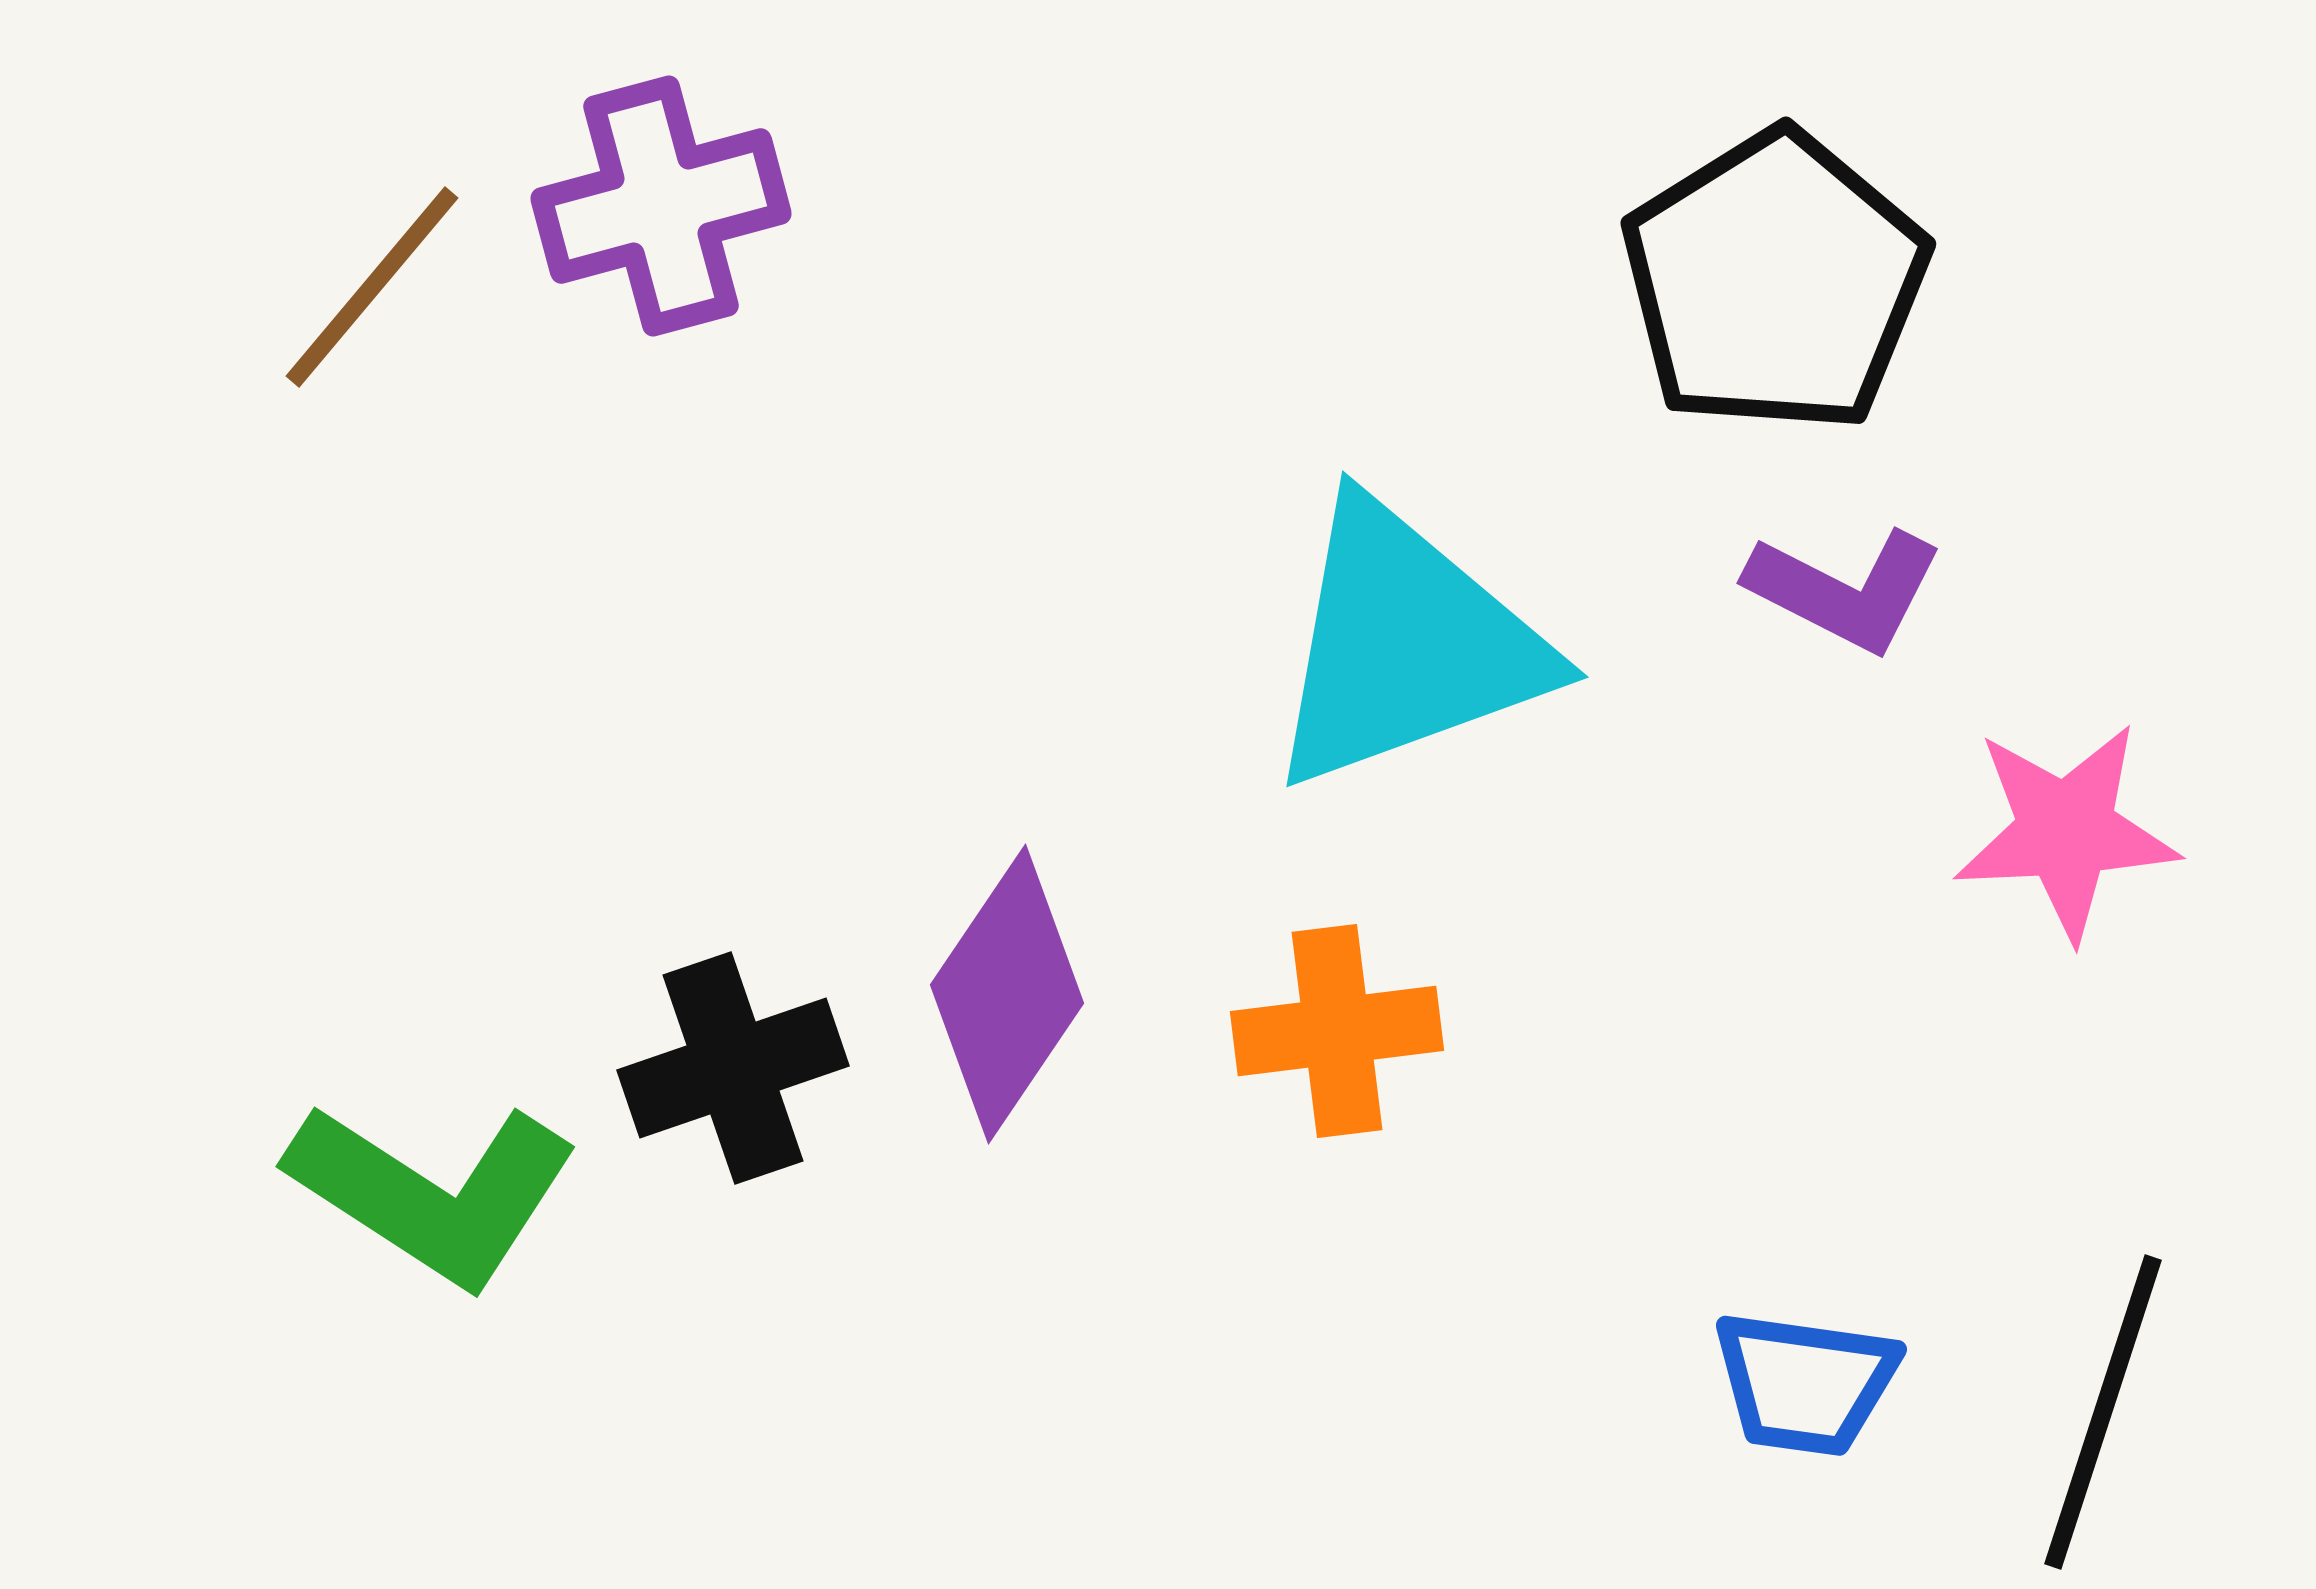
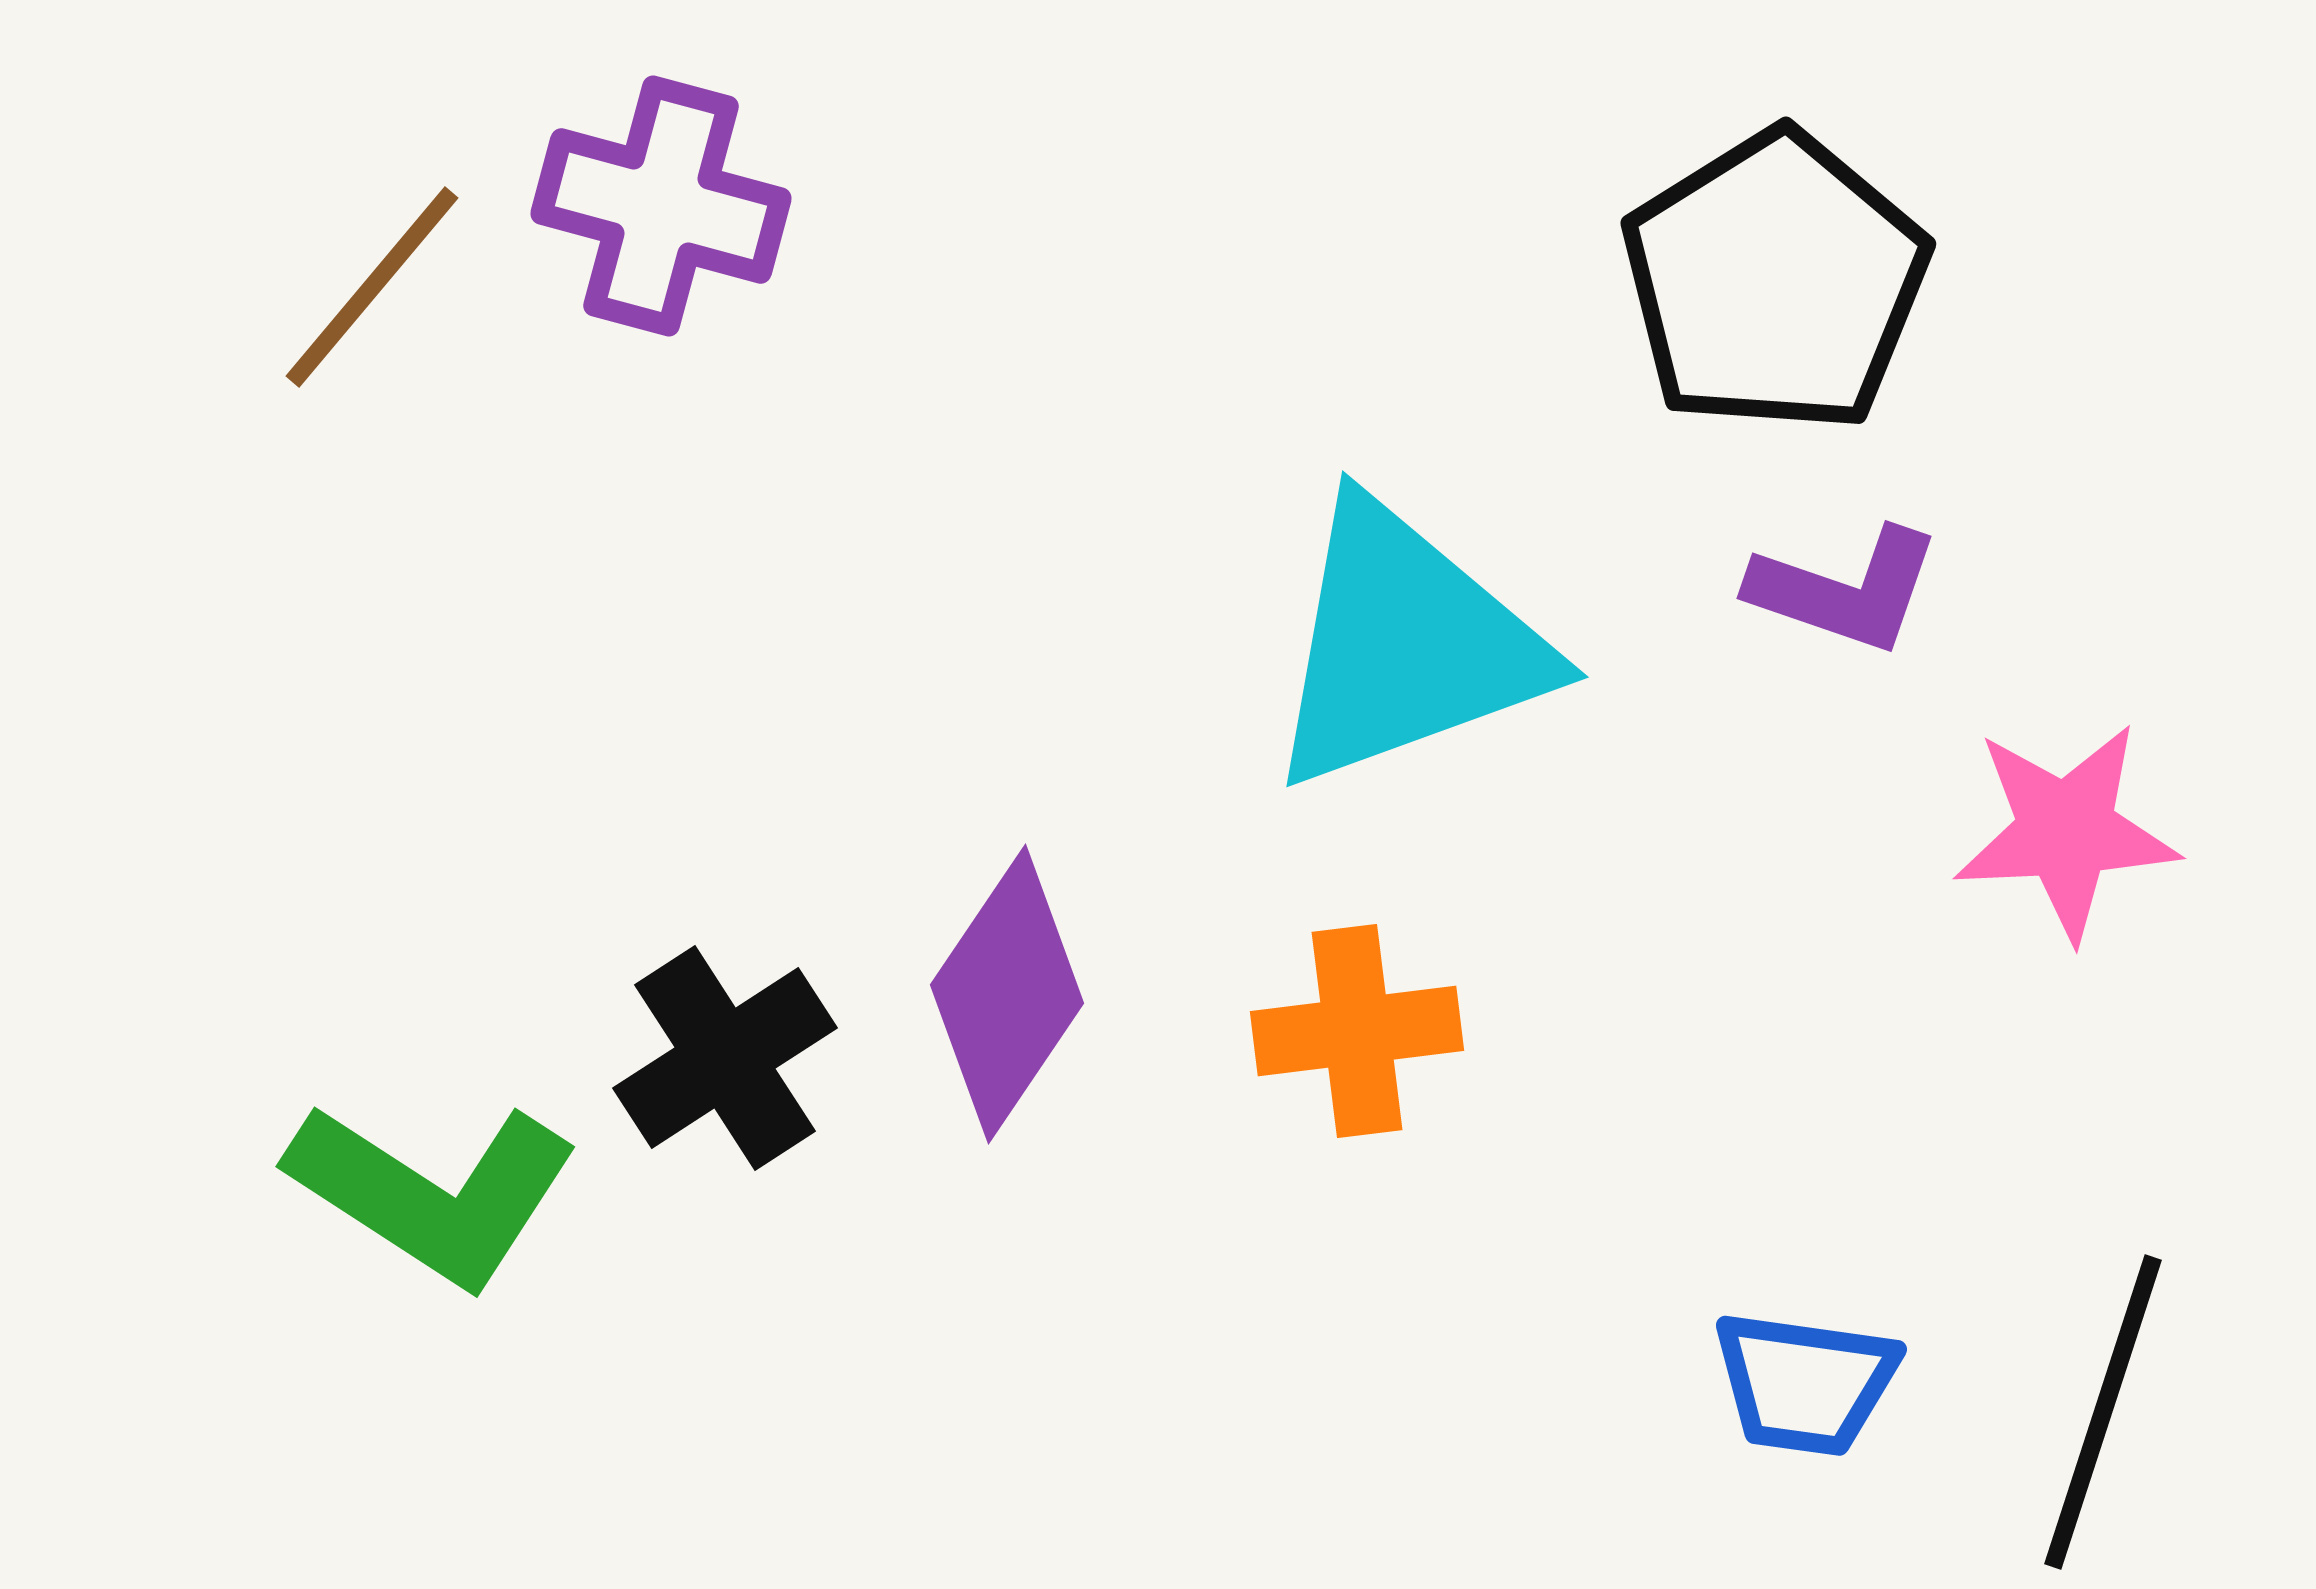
purple cross: rotated 30 degrees clockwise
purple L-shape: rotated 8 degrees counterclockwise
orange cross: moved 20 px right
black cross: moved 8 px left, 10 px up; rotated 14 degrees counterclockwise
